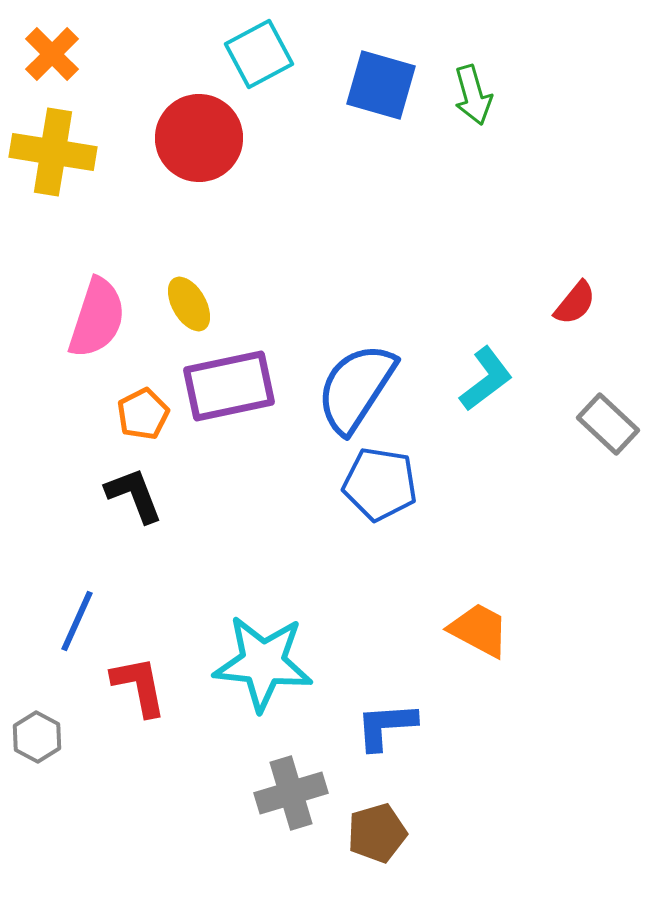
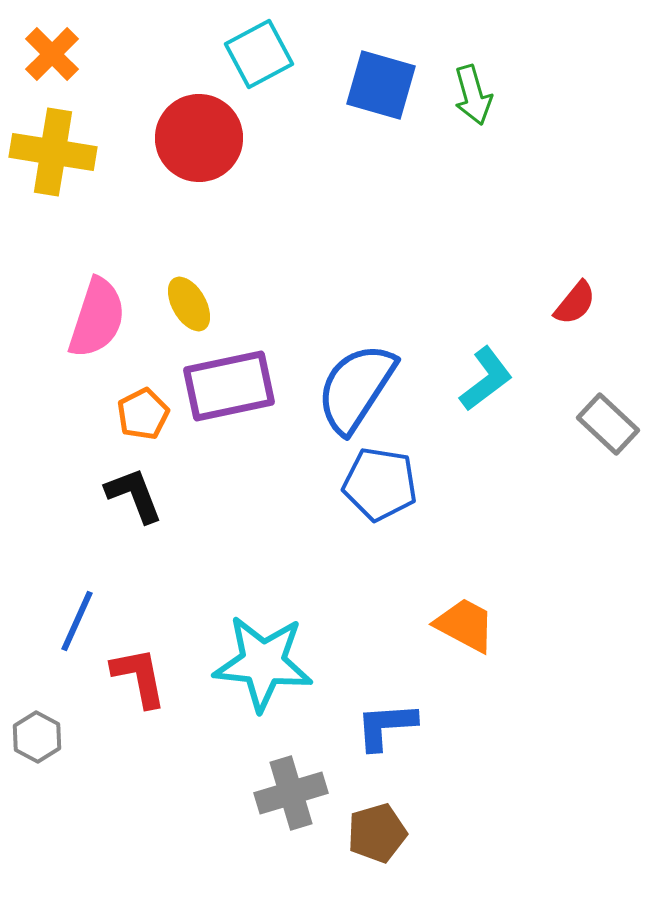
orange trapezoid: moved 14 px left, 5 px up
red L-shape: moved 9 px up
